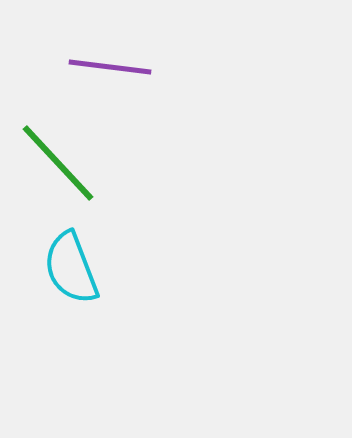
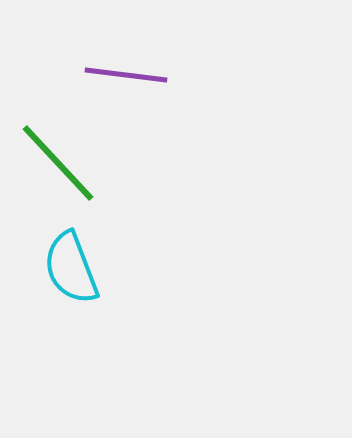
purple line: moved 16 px right, 8 px down
